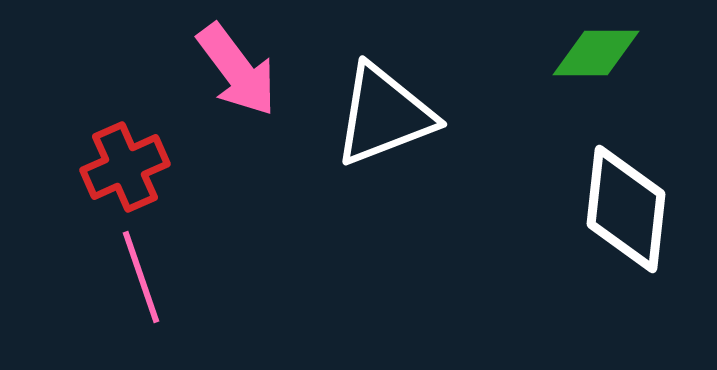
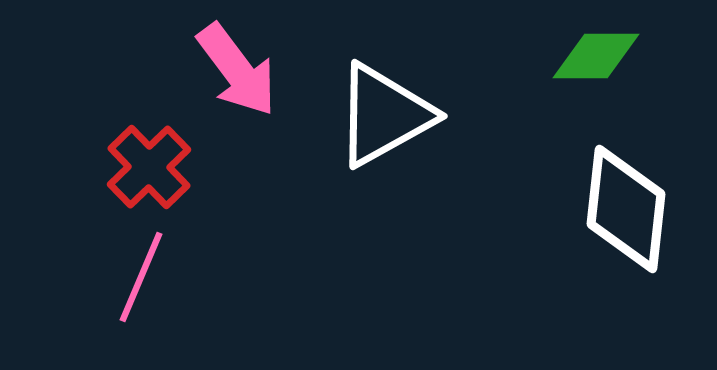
green diamond: moved 3 px down
white triangle: rotated 8 degrees counterclockwise
red cross: moved 24 px right; rotated 20 degrees counterclockwise
pink line: rotated 42 degrees clockwise
